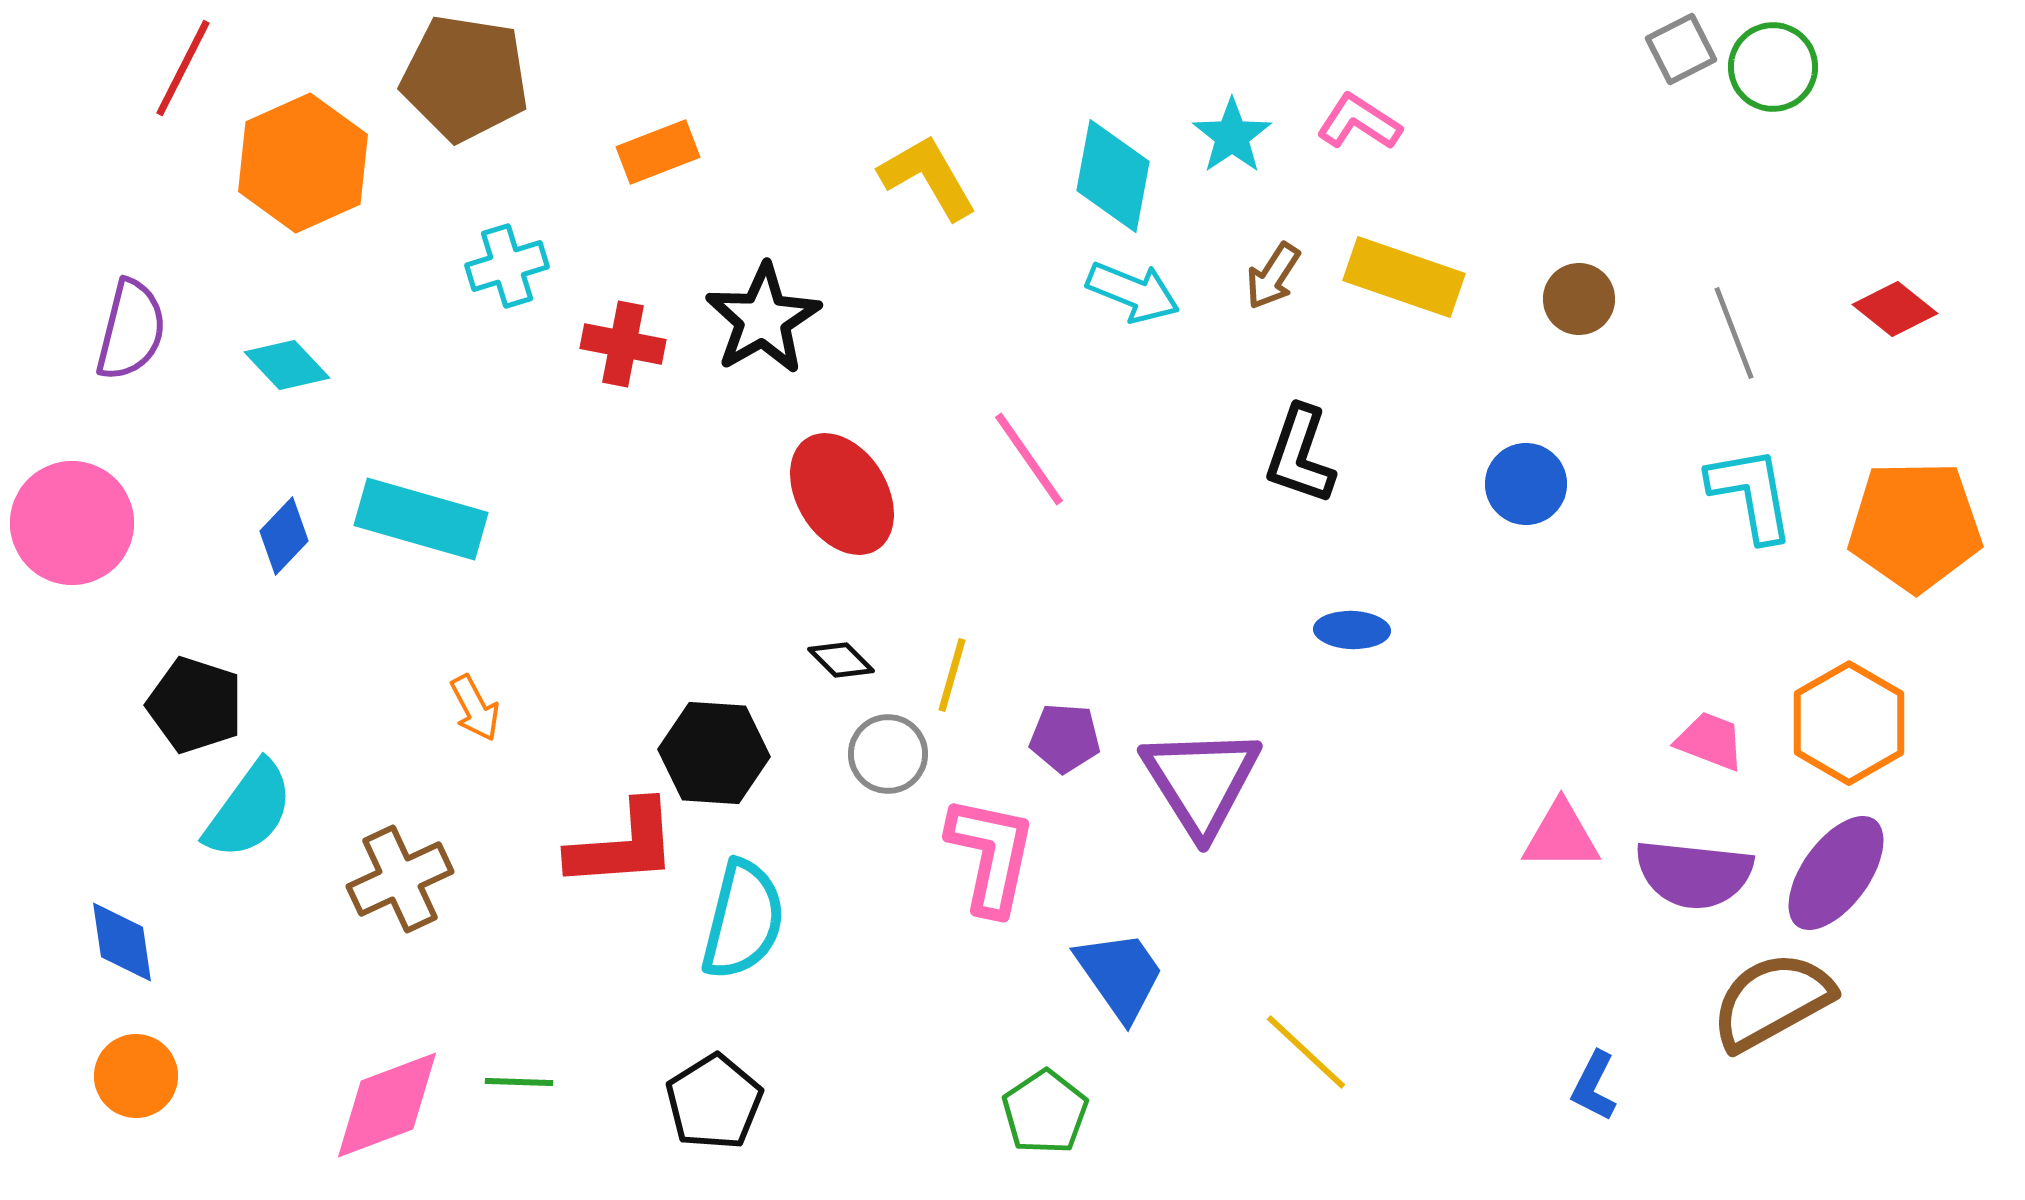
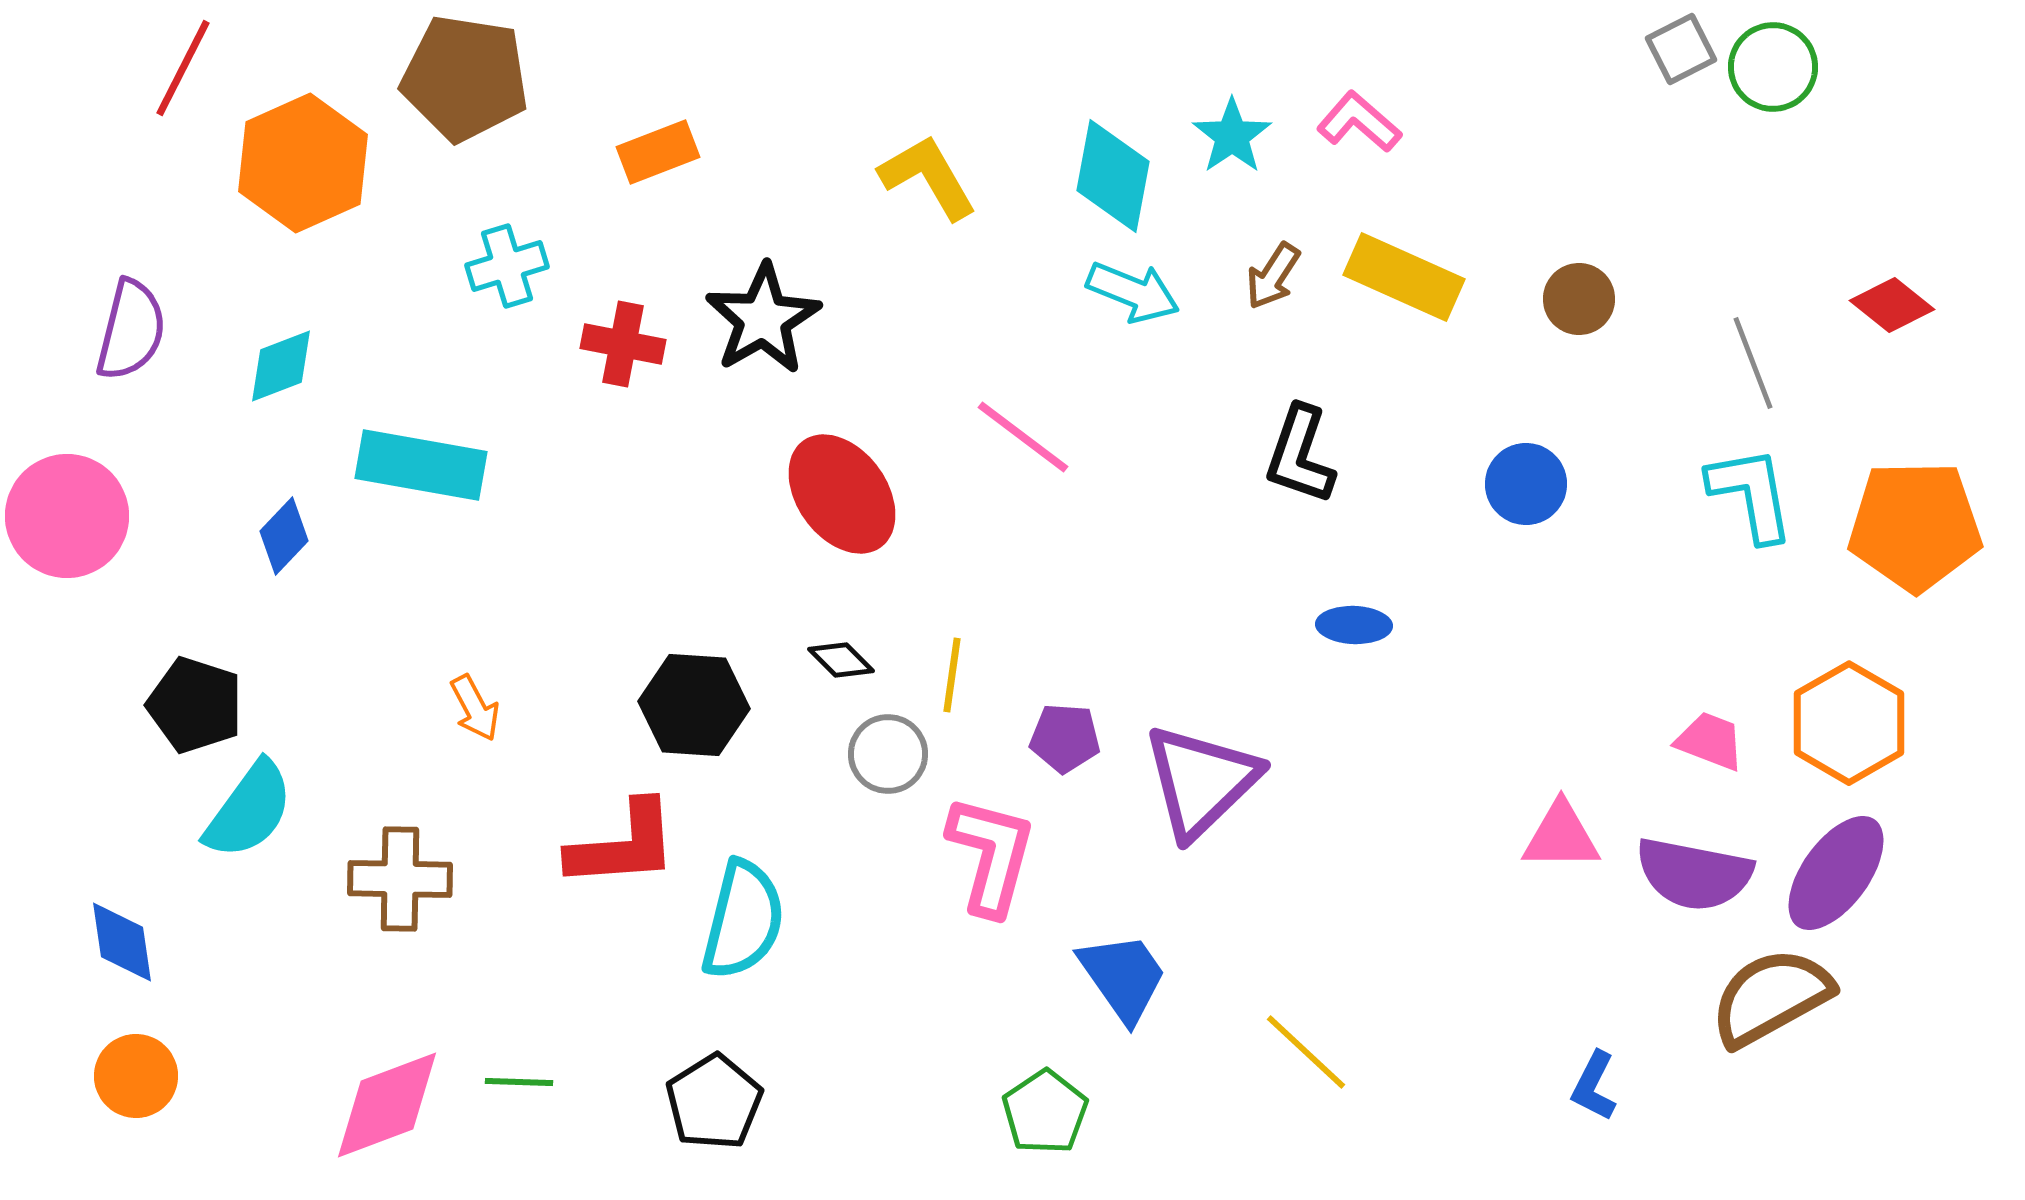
pink L-shape at (1359, 122): rotated 8 degrees clockwise
yellow rectangle at (1404, 277): rotated 5 degrees clockwise
red diamond at (1895, 309): moved 3 px left, 4 px up
gray line at (1734, 333): moved 19 px right, 30 px down
cyan diamond at (287, 365): moved 6 px left, 1 px down; rotated 68 degrees counterclockwise
pink line at (1029, 459): moved 6 px left, 22 px up; rotated 18 degrees counterclockwise
red ellipse at (842, 494): rotated 4 degrees counterclockwise
cyan rectangle at (421, 519): moved 54 px up; rotated 6 degrees counterclockwise
pink circle at (72, 523): moved 5 px left, 7 px up
blue ellipse at (1352, 630): moved 2 px right, 5 px up
yellow line at (952, 675): rotated 8 degrees counterclockwise
black hexagon at (714, 753): moved 20 px left, 48 px up
purple triangle at (1201, 781): rotated 18 degrees clockwise
pink L-shape at (991, 855): rotated 3 degrees clockwise
purple semicircle at (1694, 874): rotated 5 degrees clockwise
brown cross at (400, 879): rotated 26 degrees clockwise
blue trapezoid at (1120, 975): moved 3 px right, 2 px down
brown semicircle at (1772, 1001): moved 1 px left, 4 px up
